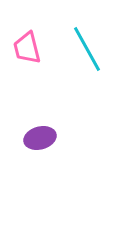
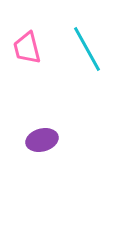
purple ellipse: moved 2 px right, 2 px down
